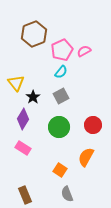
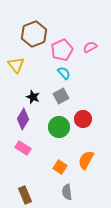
pink semicircle: moved 6 px right, 4 px up
cyan semicircle: moved 3 px right, 1 px down; rotated 80 degrees counterclockwise
yellow triangle: moved 18 px up
black star: rotated 16 degrees counterclockwise
red circle: moved 10 px left, 6 px up
orange semicircle: moved 3 px down
orange square: moved 3 px up
gray semicircle: moved 2 px up; rotated 14 degrees clockwise
